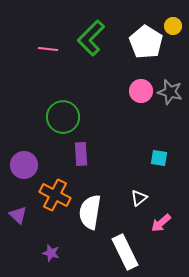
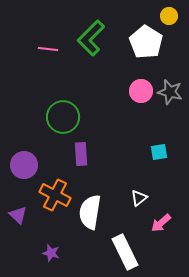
yellow circle: moved 4 px left, 10 px up
cyan square: moved 6 px up; rotated 18 degrees counterclockwise
